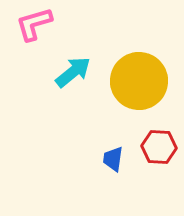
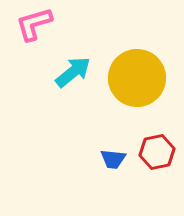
yellow circle: moved 2 px left, 3 px up
red hexagon: moved 2 px left, 5 px down; rotated 16 degrees counterclockwise
blue trapezoid: rotated 92 degrees counterclockwise
